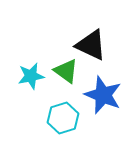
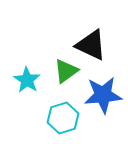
green triangle: rotated 48 degrees clockwise
cyan star: moved 4 px left, 4 px down; rotated 28 degrees counterclockwise
blue star: rotated 27 degrees counterclockwise
